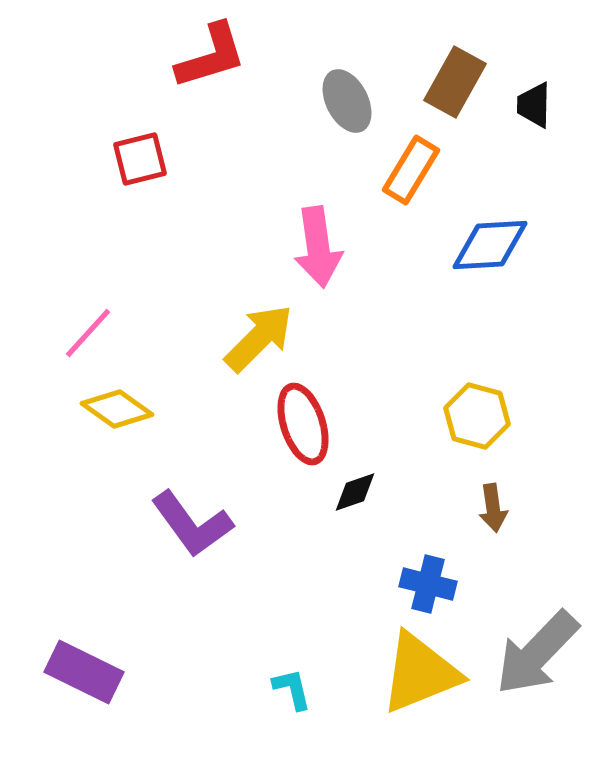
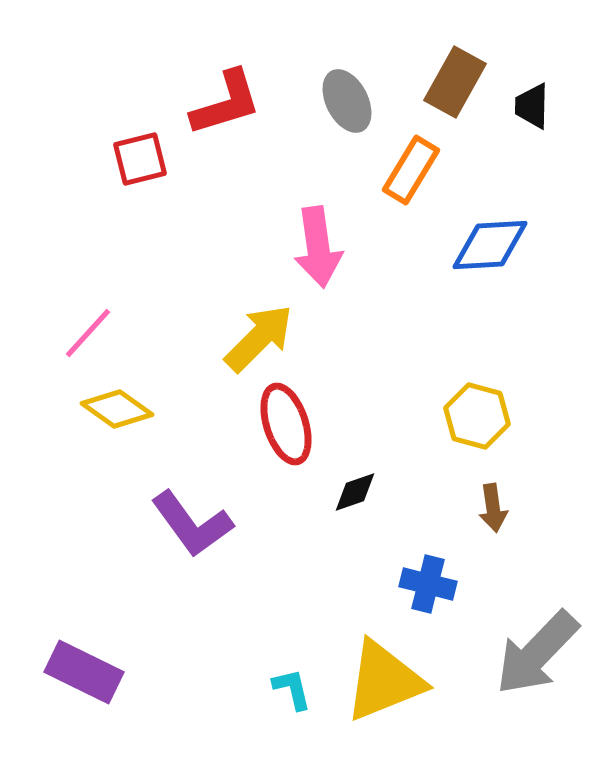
red L-shape: moved 15 px right, 47 px down
black trapezoid: moved 2 px left, 1 px down
red ellipse: moved 17 px left
yellow triangle: moved 36 px left, 8 px down
